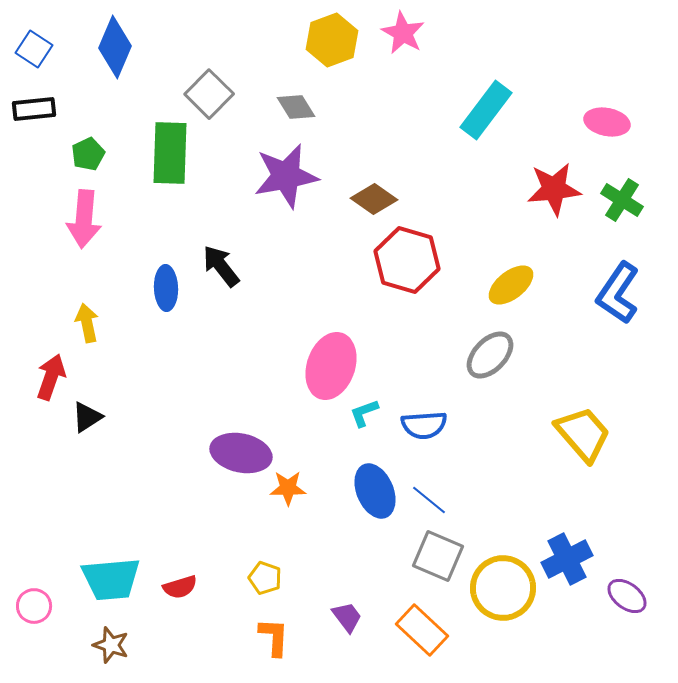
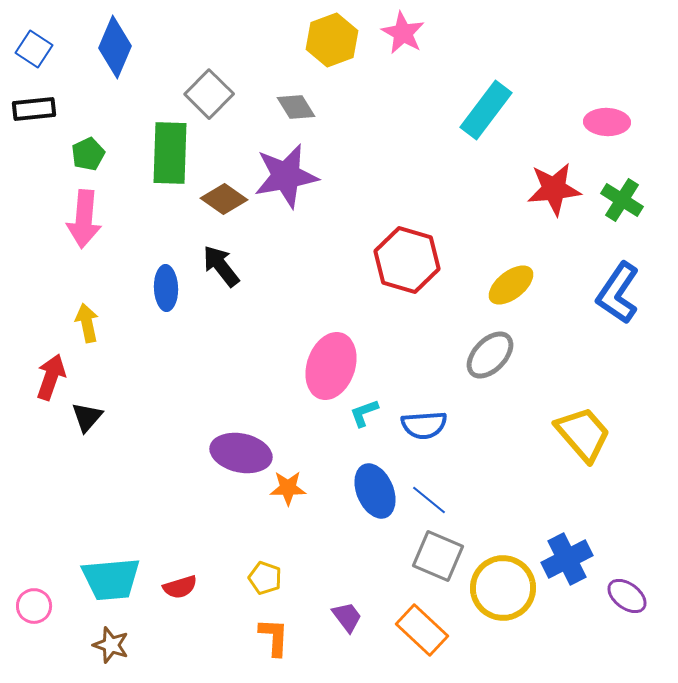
pink ellipse at (607, 122): rotated 9 degrees counterclockwise
brown diamond at (374, 199): moved 150 px left
black triangle at (87, 417): rotated 16 degrees counterclockwise
